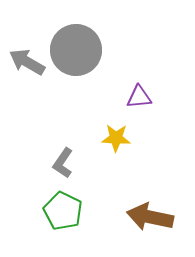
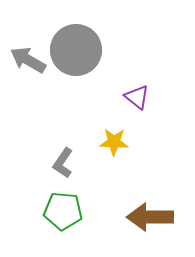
gray arrow: moved 1 px right, 2 px up
purple triangle: moved 2 px left; rotated 44 degrees clockwise
yellow star: moved 2 px left, 4 px down
green pentagon: rotated 21 degrees counterclockwise
brown arrow: rotated 12 degrees counterclockwise
